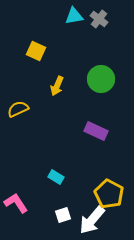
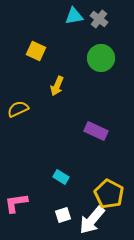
green circle: moved 21 px up
cyan rectangle: moved 5 px right
pink L-shape: rotated 65 degrees counterclockwise
